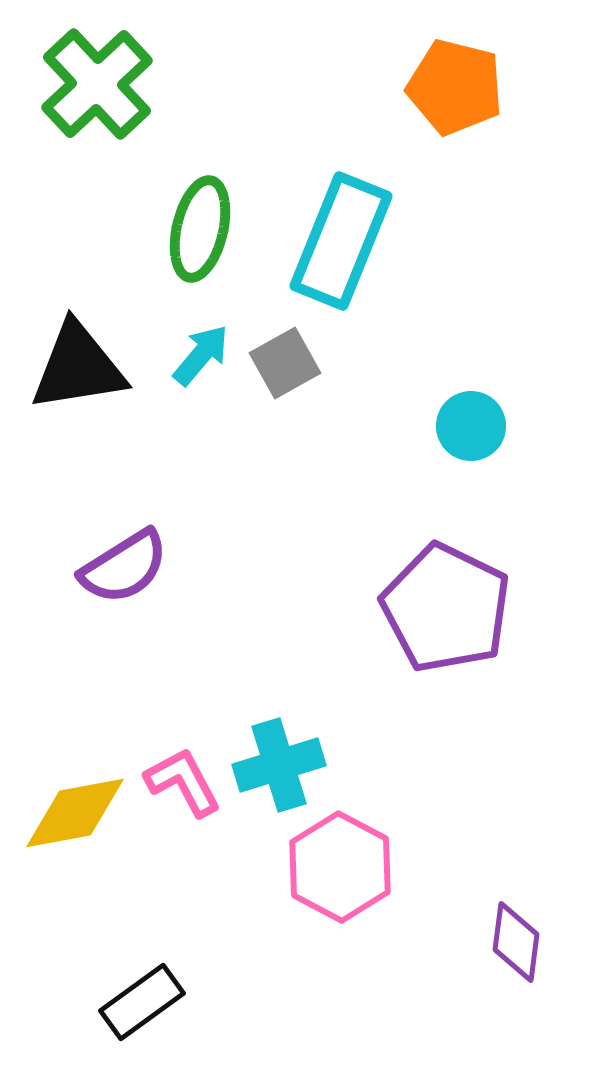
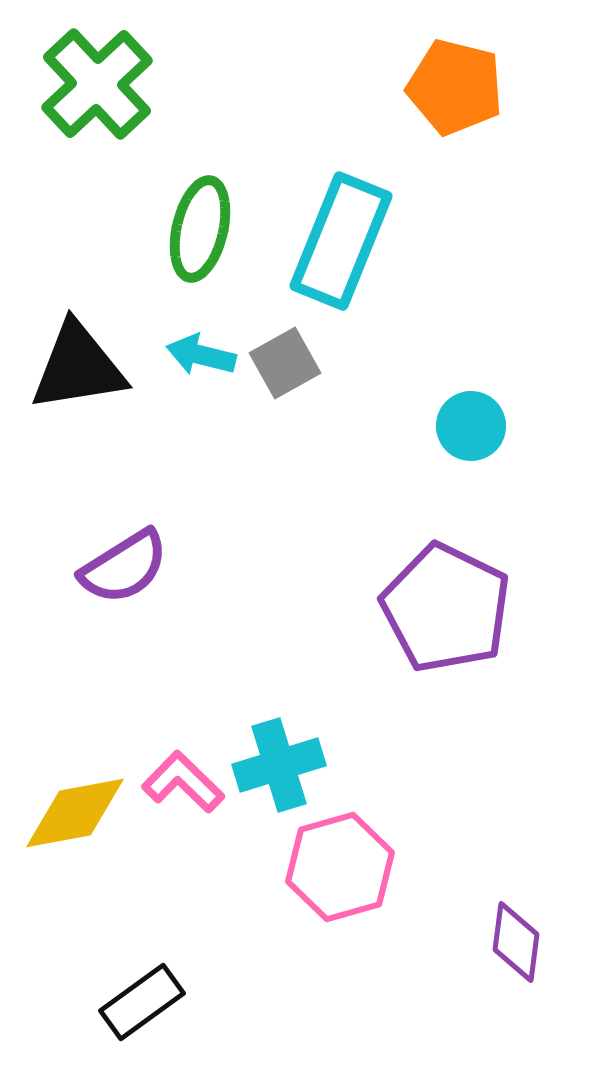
cyan arrow: rotated 116 degrees counterclockwise
pink L-shape: rotated 18 degrees counterclockwise
pink hexagon: rotated 16 degrees clockwise
